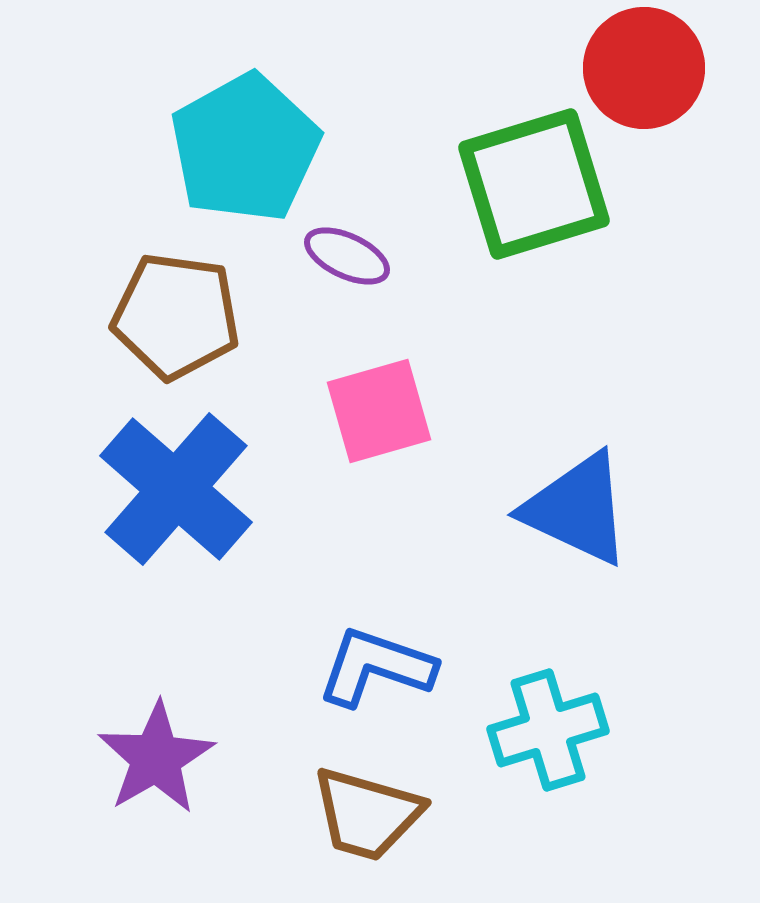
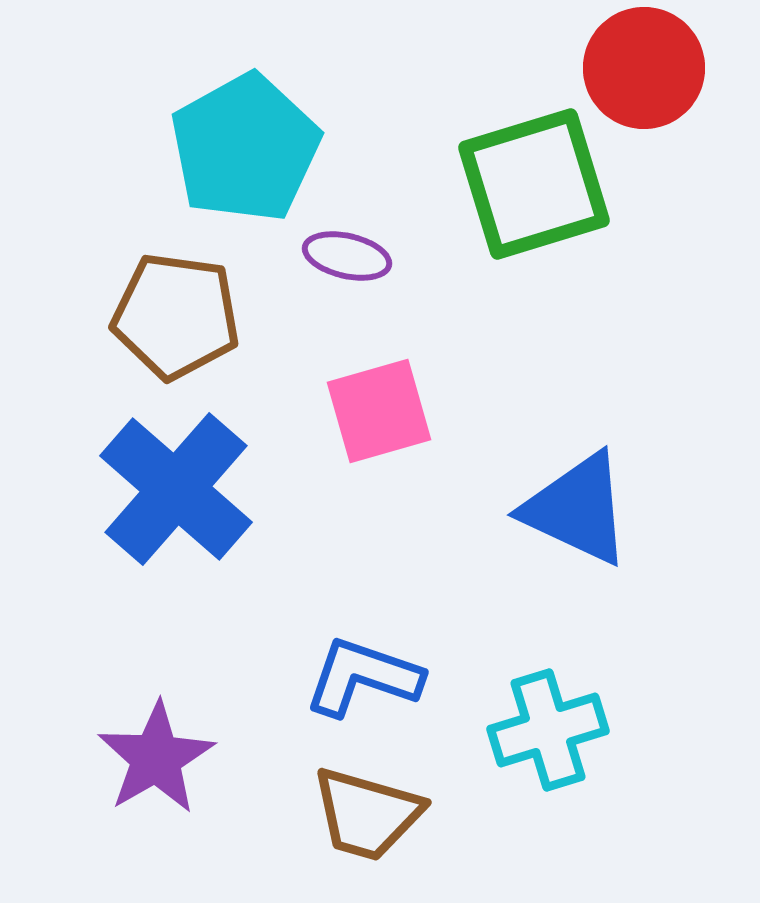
purple ellipse: rotated 12 degrees counterclockwise
blue L-shape: moved 13 px left, 10 px down
